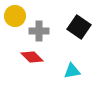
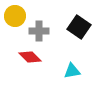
red diamond: moved 2 px left
